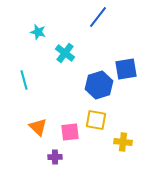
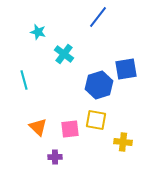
cyan cross: moved 1 px left, 1 px down
pink square: moved 3 px up
